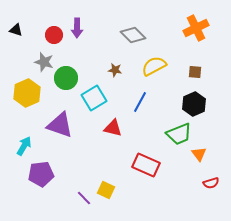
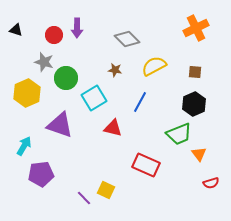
gray diamond: moved 6 px left, 4 px down
